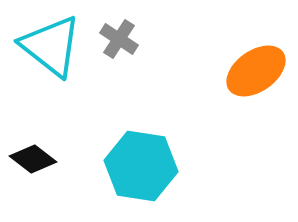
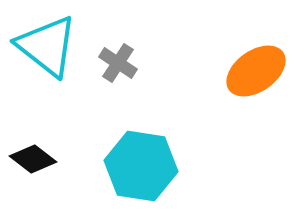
gray cross: moved 1 px left, 24 px down
cyan triangle: moved 4 px left
